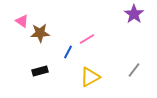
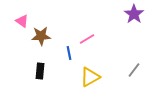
brown star: moved 1 px right, 3 px down
blue line: moved 1 px right, 1 px down; rotated 40 degrees counterclockwise
black rectangle: rotated 70 degrees counterclockwise
